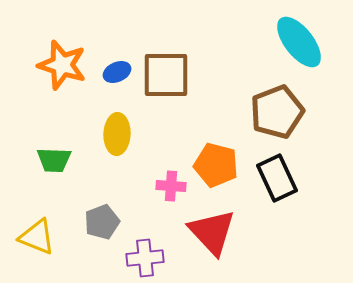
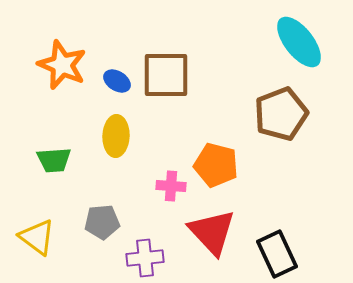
orange star: rotated 6 degrees clockwise
blue ellipse: moved 9 px down; rotated 56 degrees clockwise
brown pentagon: moved 4 px right, 2 px down
yellow ellipse: moved 1 px left, 2 px down
green trapezoid: rotated 6 degrees counterclockwise
black rectangle: moved 76 px down
gray pentagon: rotated 16 degrees clockwise
yellow triangle: rotated 15 degrees clockwise
